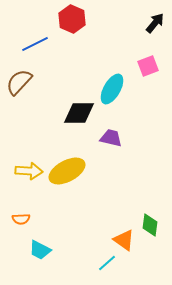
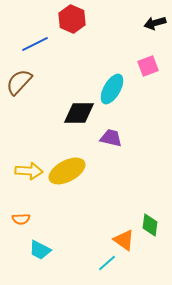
black arrow: rotated 145 degrees counterclockwise
